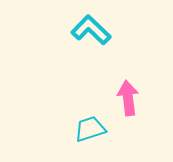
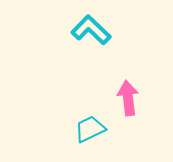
cyan trapezoid: rotated 8 degrees counterclockwise
